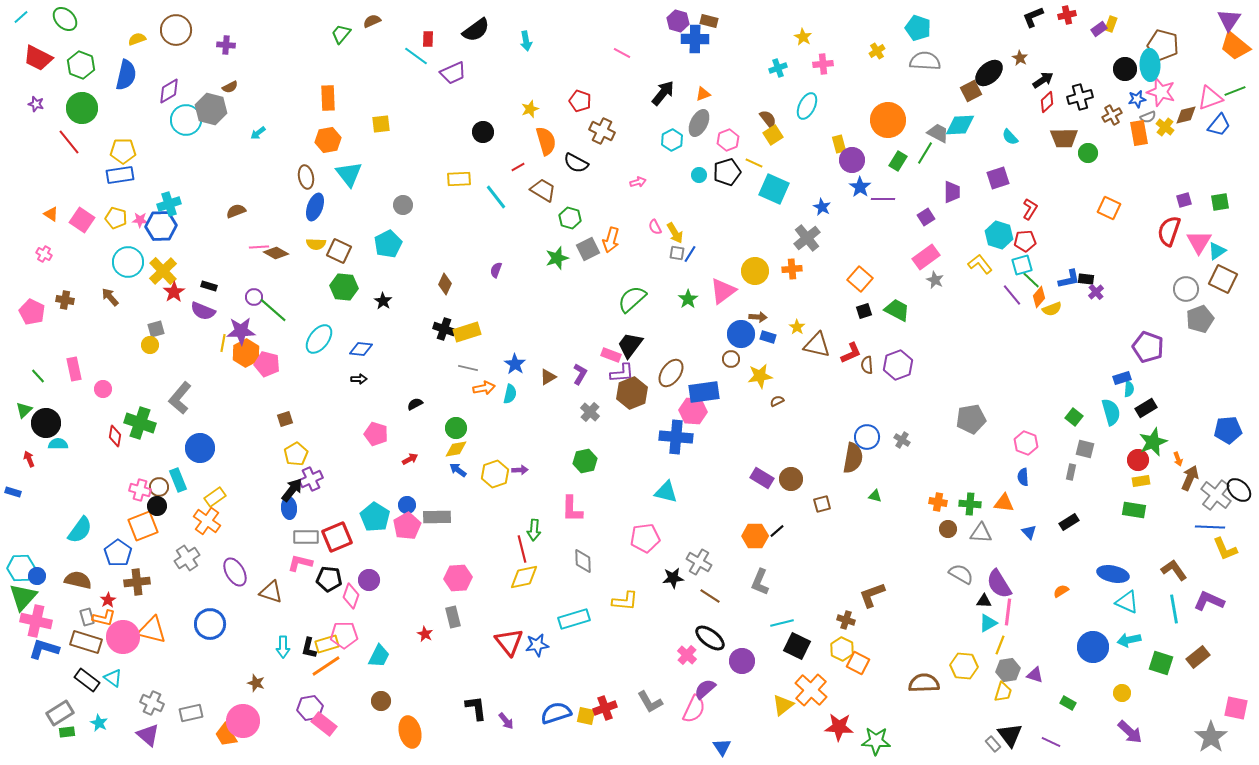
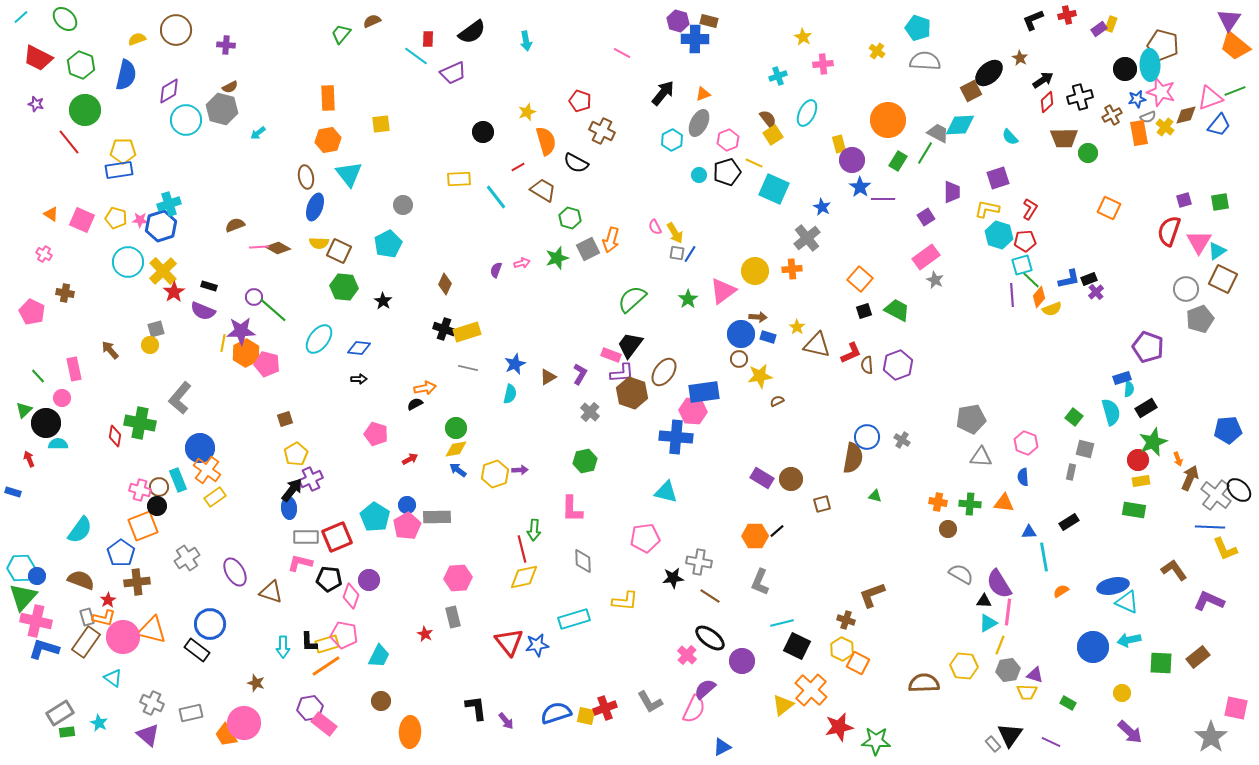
black L-shape at (1033, 17): moved 3 px down
black semicircle at (476, 30): moved 4 px left, 2 px down
yellow cross at (877, 51): rotated 21 degrees counterclockwise
cyan cross at (778, 68): moved 8 px down
cyan ellipse at (807, 106): moved 7 px down
green circle at (82, 108): moved 3 px right, 2 px down
gray hexagon at (211, 109): moved 11 px right
yellow star at (530, 109): moved 3 px left, 3 px down
blue rectangle at (120, 175): moved 1 px left, 5 px up
pink arrow at (638, 182): moved 116 px left, 81 px down
brown semicircle at (236, 211): moved 1 px left, 14 px down
pink square at (82, 220): rotated 10 degrees counterclockwise
blue hexagon at (161, 226): rotated 16 degrees counterclockwise
yellow semicircle at (316, 244): moved 3 px right, 1 px up
brown diamond at (276, 253): moved 2 px right, 5 px up
yellow L-shape at (980, 264): moved 7 px right, 55 px up; rotated 40 degrees counterclockwise
black rectangle at (1086, 279): moved 3 px right; rotated 28 degrees counterclockwise
purple line at (1012, 295): rotated 35 degrees clockwise
brown arrow at (110, 297): moved 53 px down
brown cross at (65, 300): moved 7 px up
blue diamond at (361, 349): moved 2 px left, 1 px up
brown circle at (731, 359): moved 8 px right
blue star at (515, 364): rotated 15 degrees clockwise
brown ellipse at (671, 373): moved 7 px left, 1 px up
orange arrow at (484, 388): moved 59 px left
pink circle at (103, 389): moved 41 px left, 9 px down
brown hexagon at (632, 393): rotated 20 degrees counterclockwise
green cross at (140, 423): rotated 8 degrees counterclockwise
orange cross at (207, 521): moved 51 px up
blue triangle at (1029, 532): rotated 49 degrees counterclockwise
gray triangle at (981, 533): moved 76 px up
blue pentagon at (118, 553): moved 3 px right
gray cross at (699, 562): rotated 20 degrees counterclockwise
blue ellipse at (1113, 574): moved 12 px down; rotated 24 degrees counterclockwise
brown semicircle at (78, 580): moved 3 px right; rotated 8 degrees clockwise
cyan line at (1174, 609): moved 130 px left, 52 px up
pink pentagon at (344, 635): rotated 12 degrees clockwise
brown rectangle at (86, 642): rotated 72 degrees counterclockwise
black L-shape at (309, 648): moved 6 px up; rotated 15 degrees counterclockwise
green square at (1161, 663): rotated 15 degrees counterclockwise
black rectangle at (87, 680): moved 110 px right, 30 px up
yellow trapezoid at (1003, 692): moved 24 px right; rotated 75 degrees clockwise
pink circle at (243, 721): moved 1 px right, 2 px down
red star at (839, 727): rotated 16 degrees counterclockwise
orange ellipse at (410, 732): rotated 16 degrees clockwise
black triangle at (1010, 735): rotated 12 degrees clockwise
blue triangle at (722, 747): rotated 36 degrees clockwise
